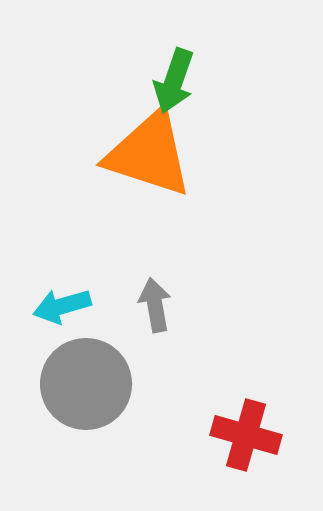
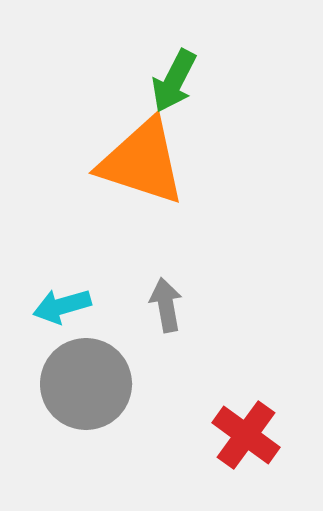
green arrow: rotated 8 degrees clockwise
orange triangle: moved 7 px left, 8 px down
gray arrow: moved 11 px right
red cross: rotated 20 degrees clockwise
